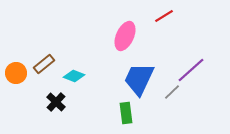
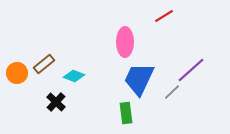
pink ellipse: moved 6 px down; rotated 24 degrees counterclockwise
orange circle: moved 1 px right
